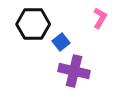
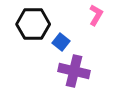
pink L-shape: moved 4 px left, 3 px up
blue square: rotated 12 degrees counterclockwise
